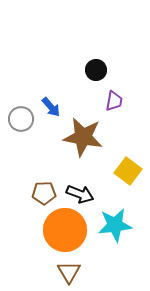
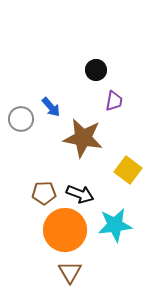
brown star: moved 1 px down
yellow square: moved 1 px up
brown triangle: moved 1 px right
